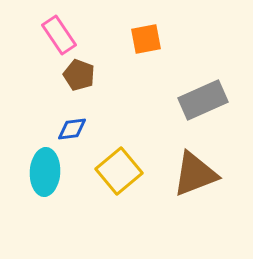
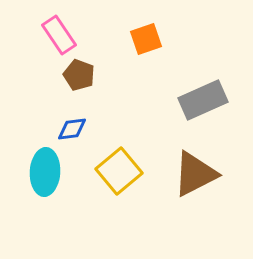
orange square: rotated 8 degrees counterclockwise
brown triangle: rotated 6 degrees counterclockwise
